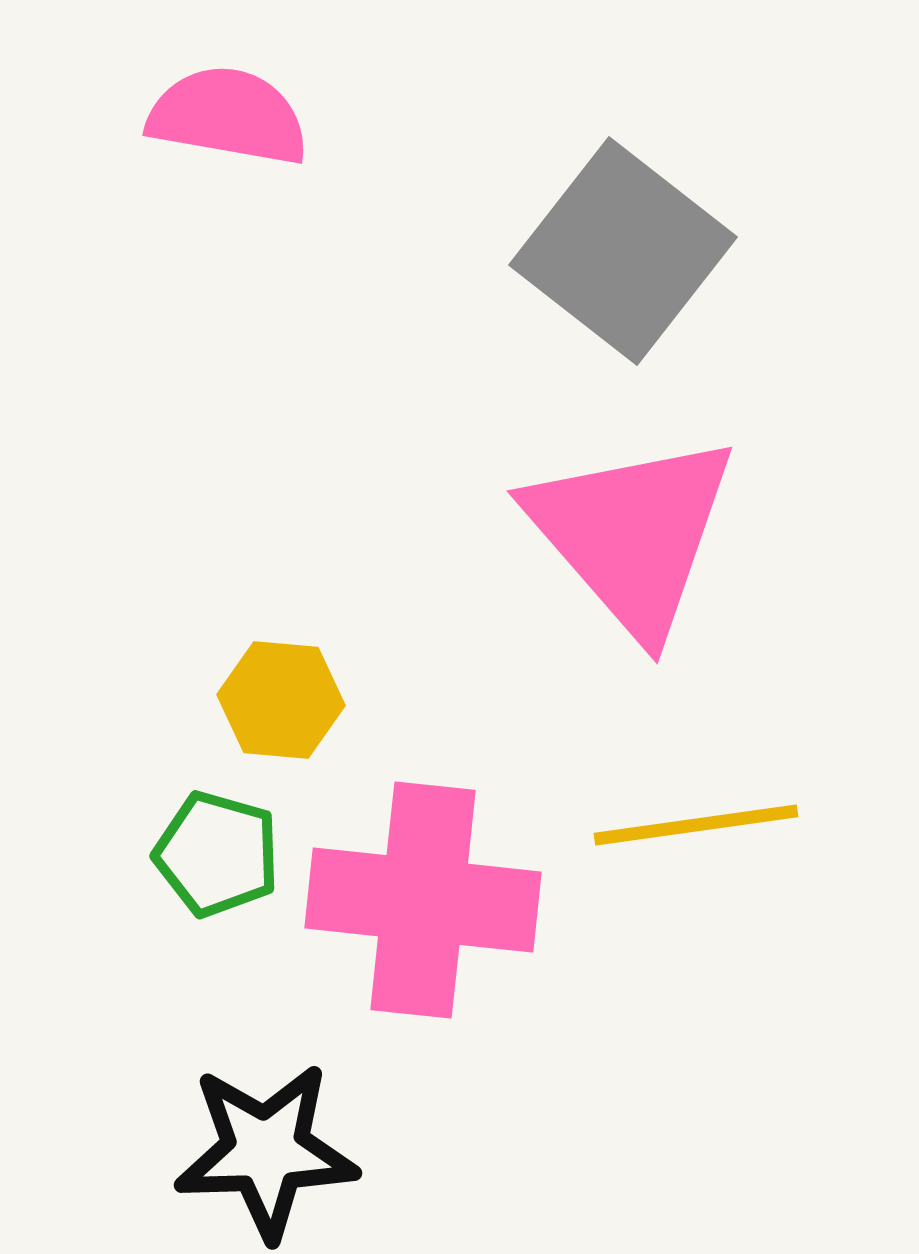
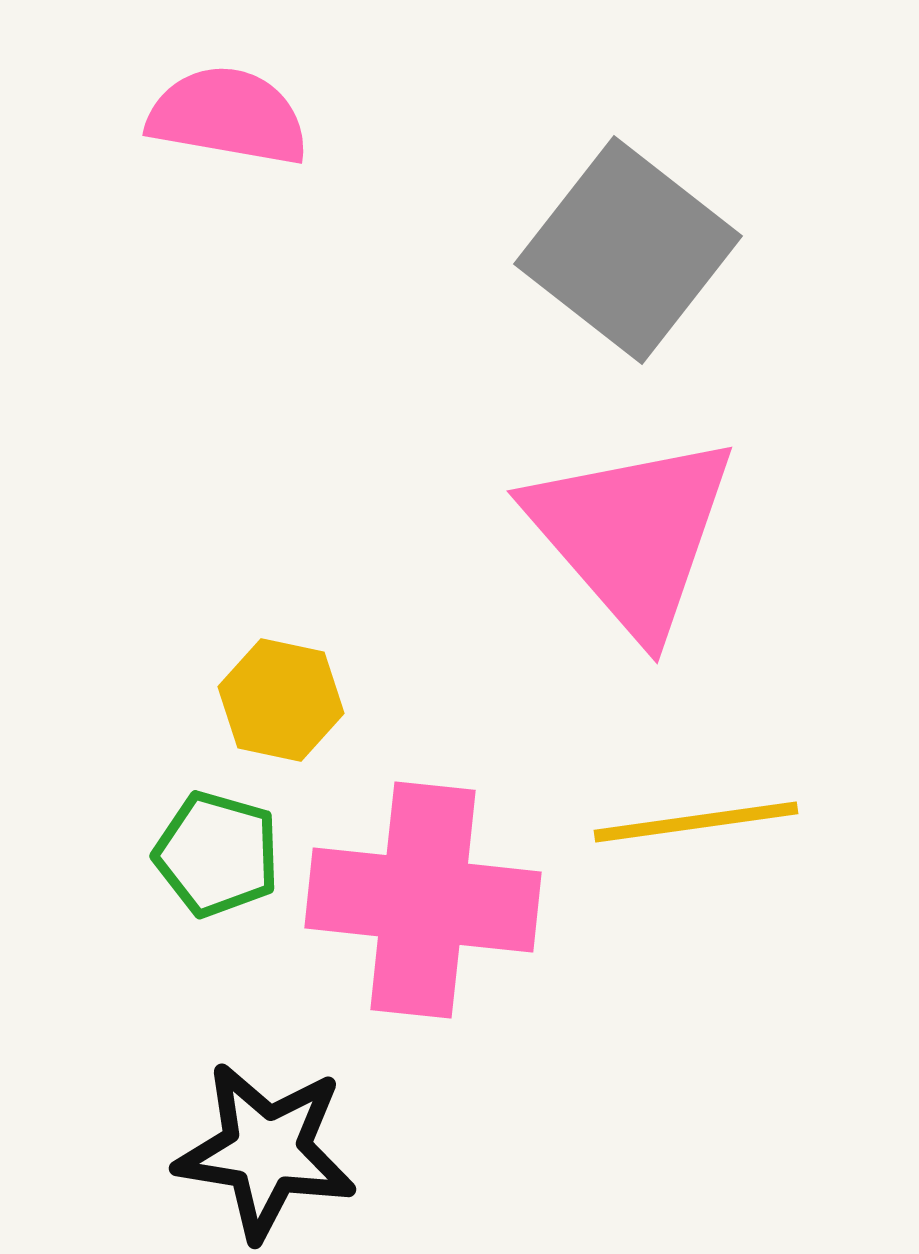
gray square: moved 5 px right, 1 px up
yellow hexagon: rotated 7 degrees clockwise
yellow line: moved 3 px up
black star: rotated 11 degrees clockwise
